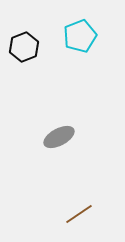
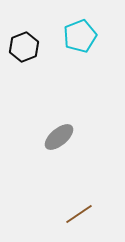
gray ellipse: rotated 12 degrees counterclockwise
